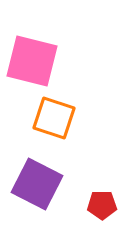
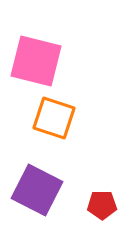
pink square: moved 4 px right
purple square: moved 6 px down
